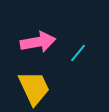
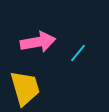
yellow trapezoid: moved 9 px left; rotated 9 degrees clockwise
